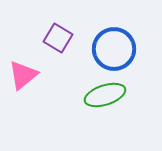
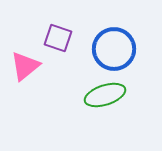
purple square: rotated 12 degrees counterclockwise
pink triangle: moved 2 px right, 9 px up
